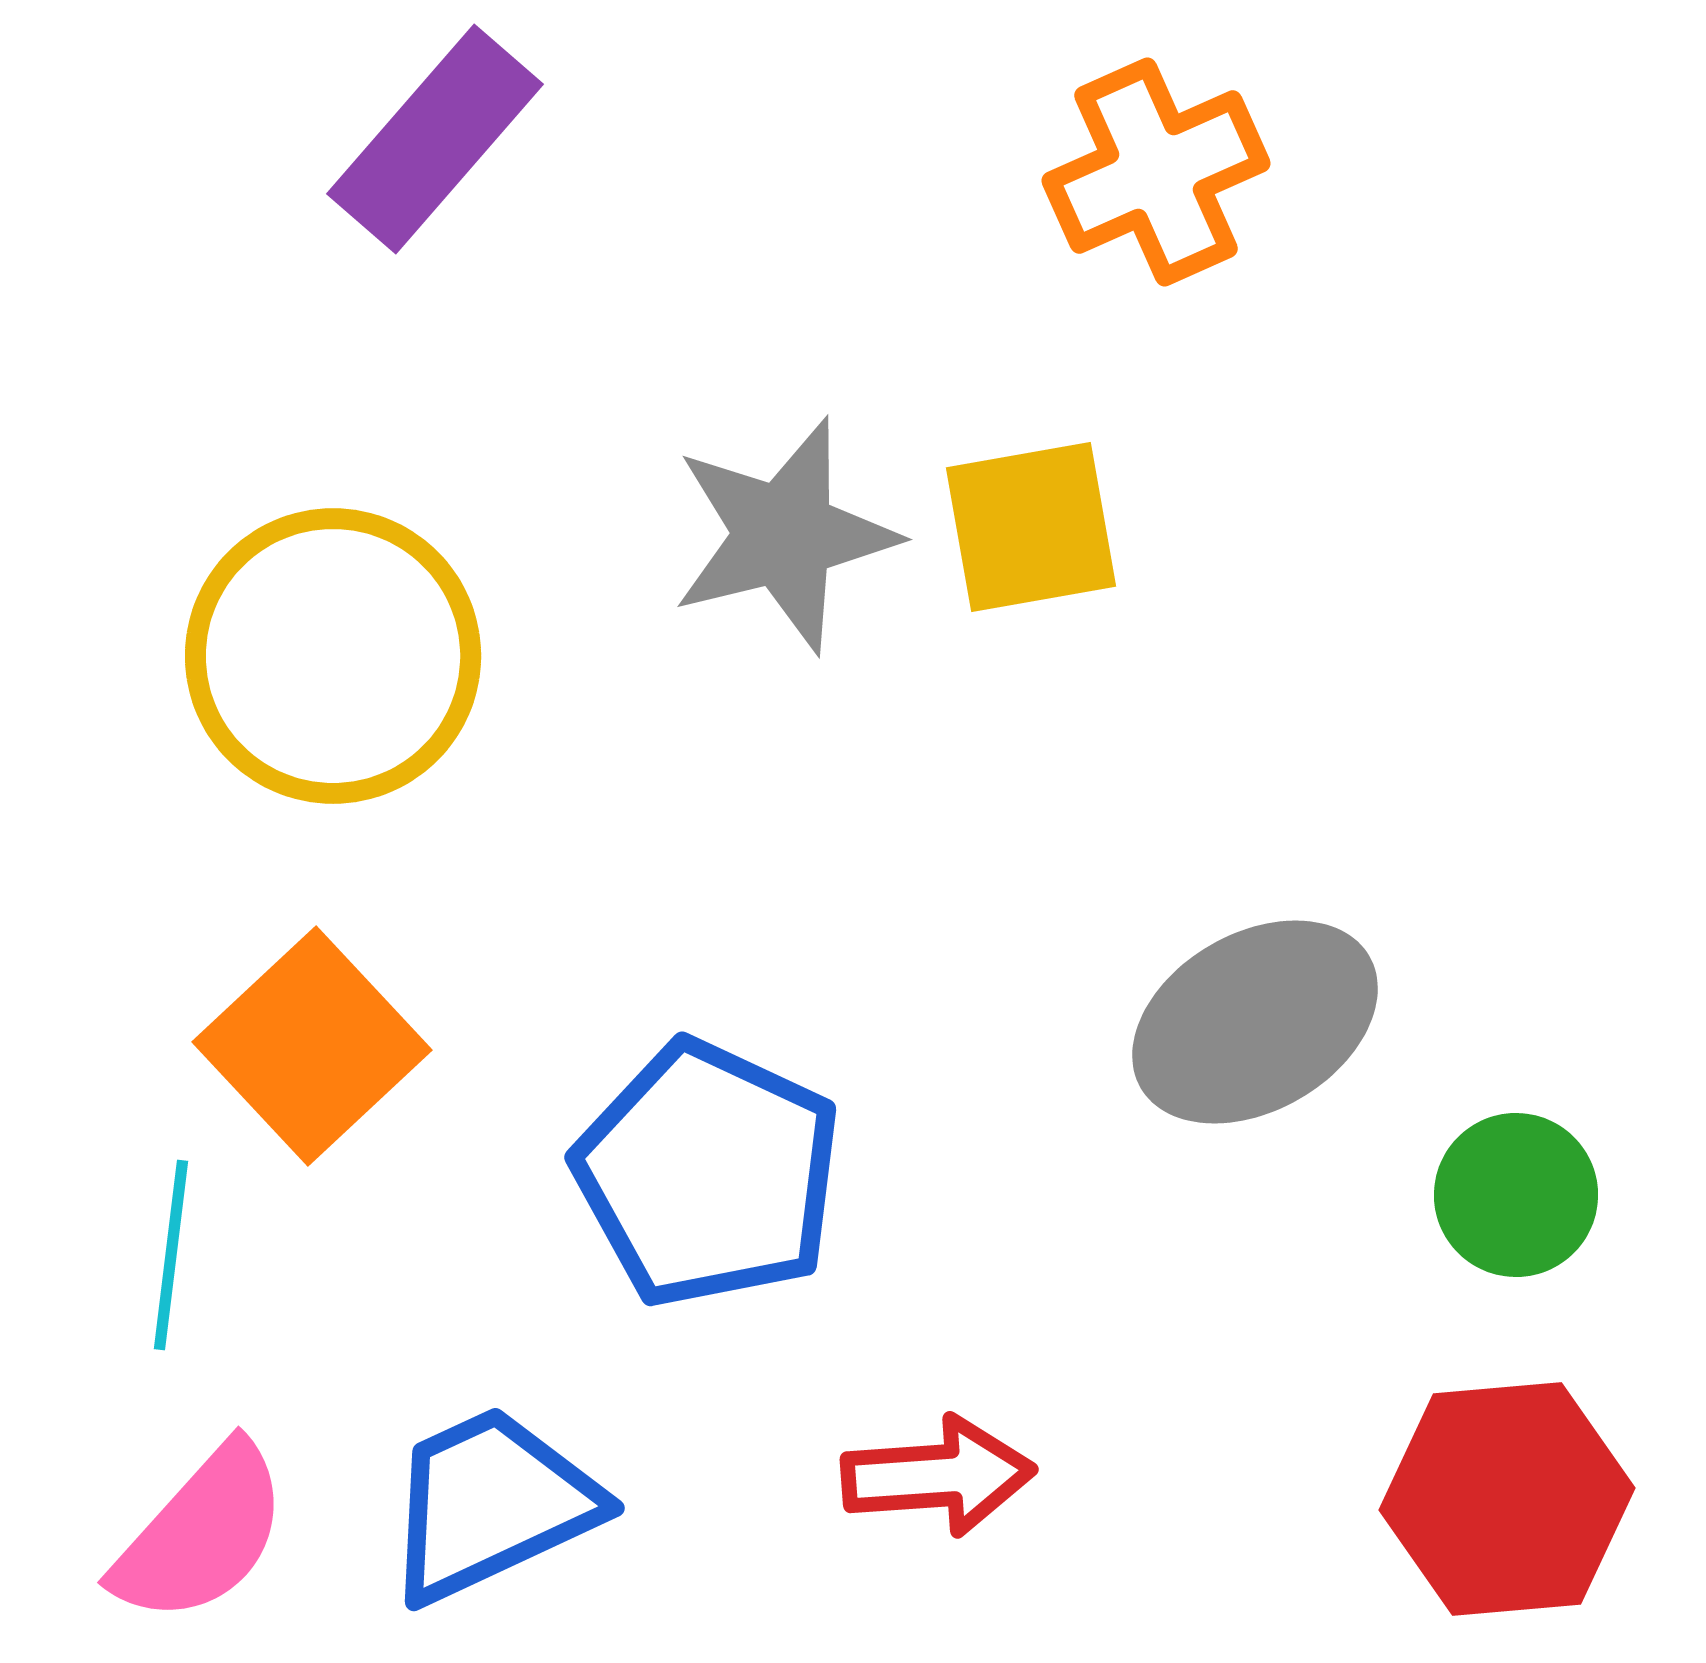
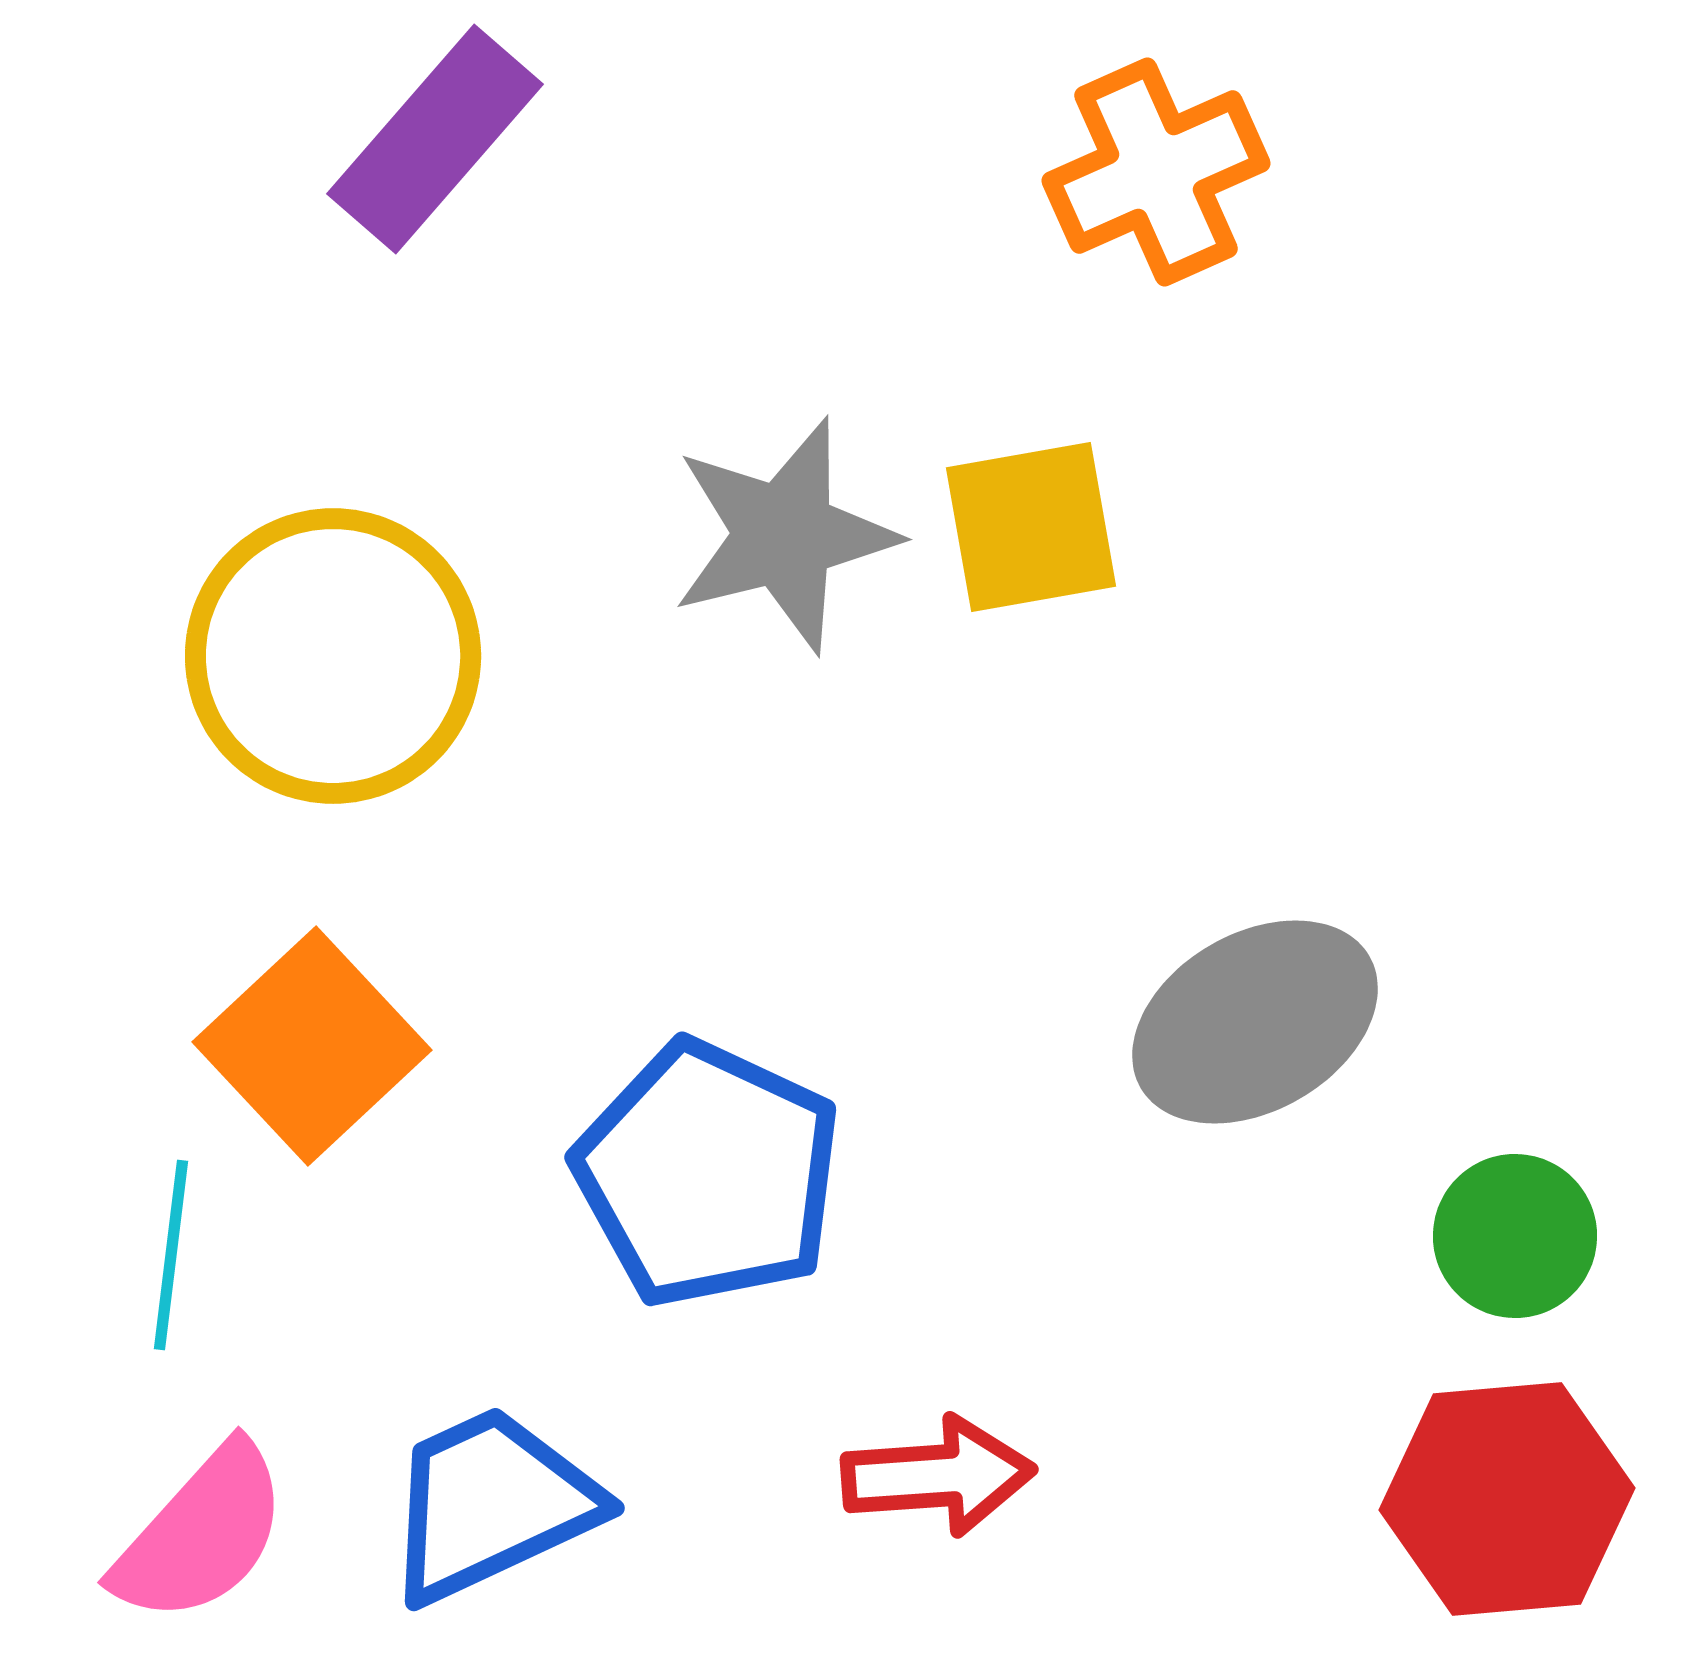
green circle: moved 1 px left, 41 px down
